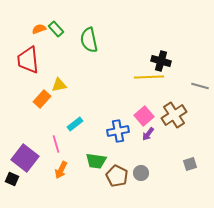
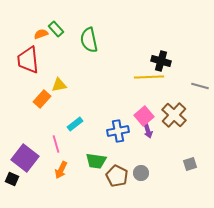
orange semicircle: moved 2 px right, 5 px down
brown cross: rotated 15 degrees counterclockwise
purple arrow: moved 3 px up; rotated 56 degrees counterclockwise
